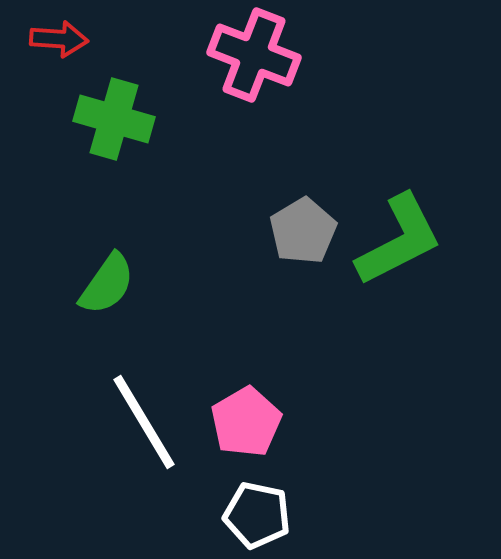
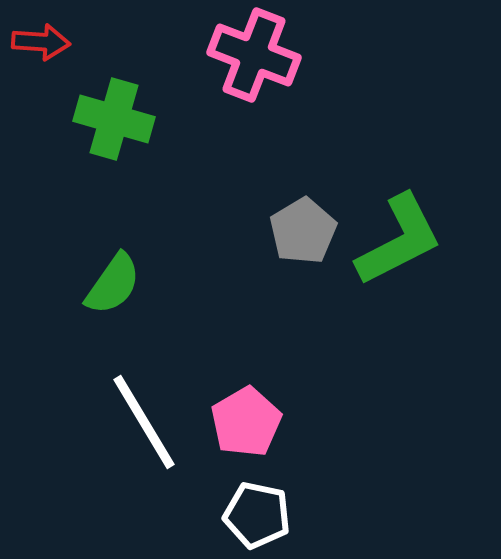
red arrow: moved 18 px left, 3 px down
green semicircle: moved 6 px right
